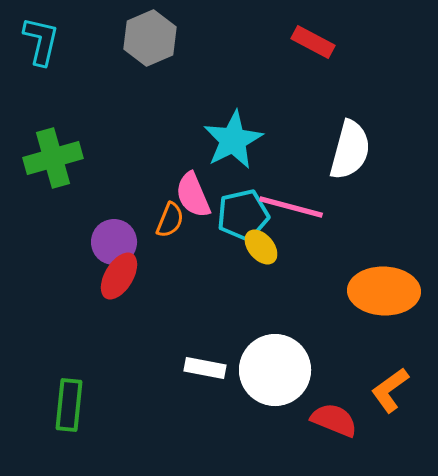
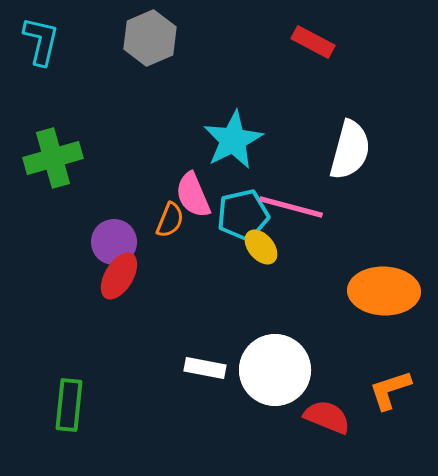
orange L-shape: rotated 18 degrees clockwise
red semicircle: moved 7 px left, 3 px up
